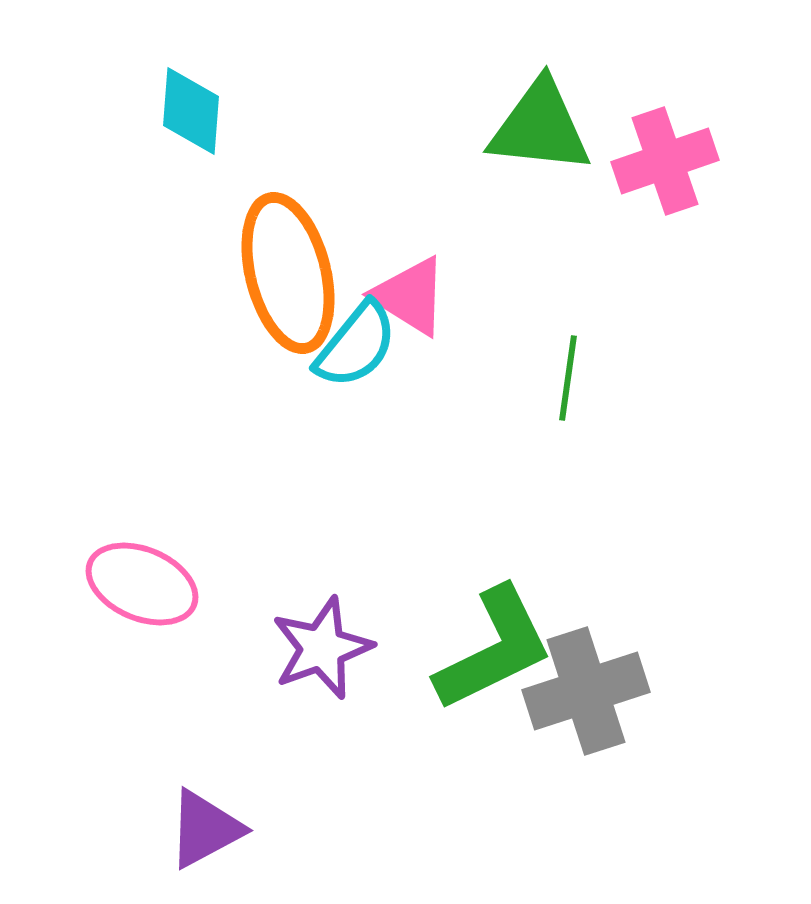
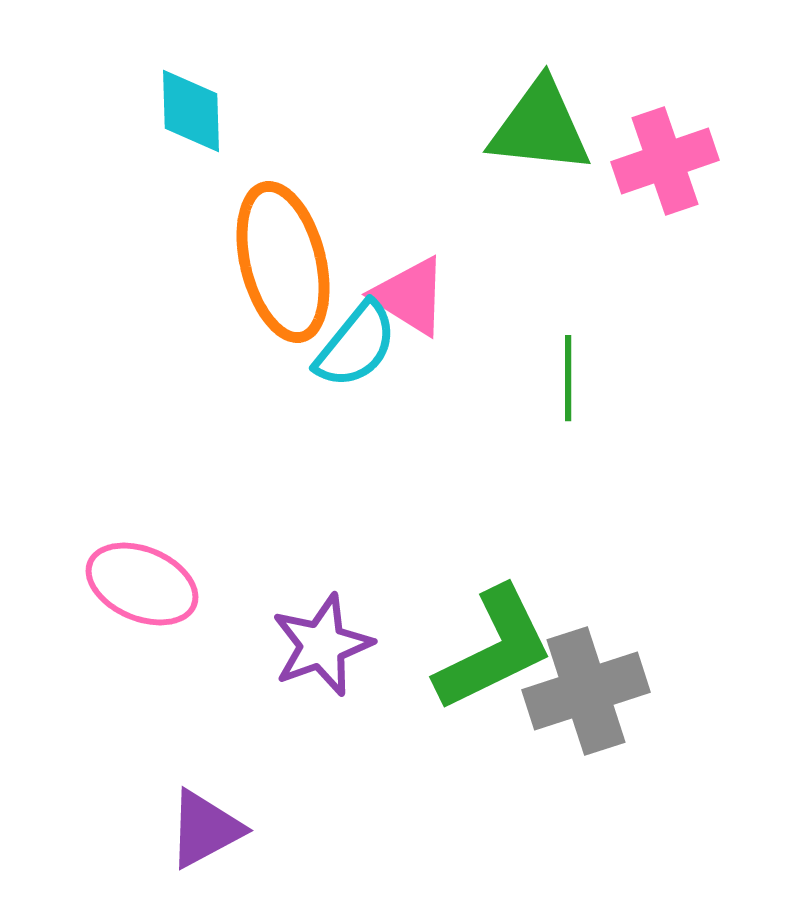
cyan diamond: rotated 6 degrees counterclockwise
orange ellipse: moved 5 px left, 11 px up
green line: rotated 8 degrees counterclockwise
purple star: moved 3 px up
